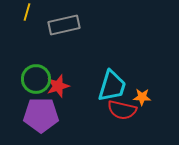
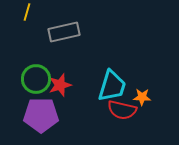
gray rectangle: moved 7 px down
red star: moved 2 px right, 1 px up
